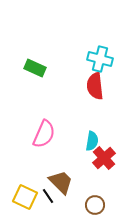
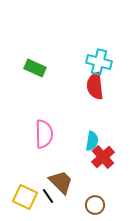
cyan cross: moved 1 px left, 3 px down
pink semicircle: rotated 24 degrees counterclockwise
red cross: moved 1 px left, 1 px up
